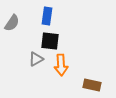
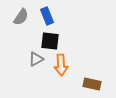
blue rectangle: rotated 30 degrees counterclockwise
gray semicircle: moved 9 px right, 6 px up
brown rectangle: moved 1 px up
